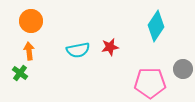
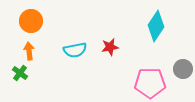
cyan semicircle: moved 3 px left
